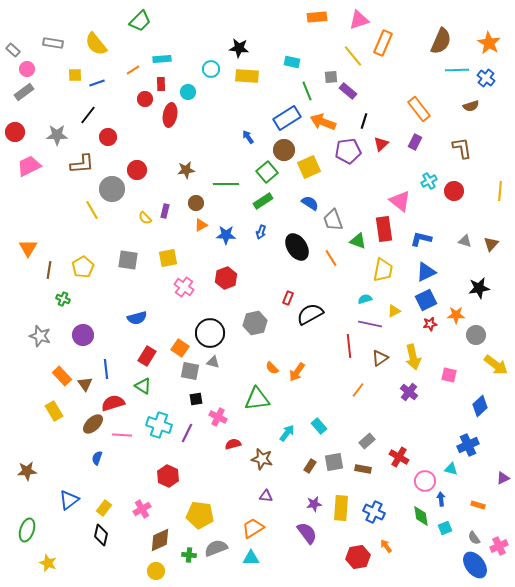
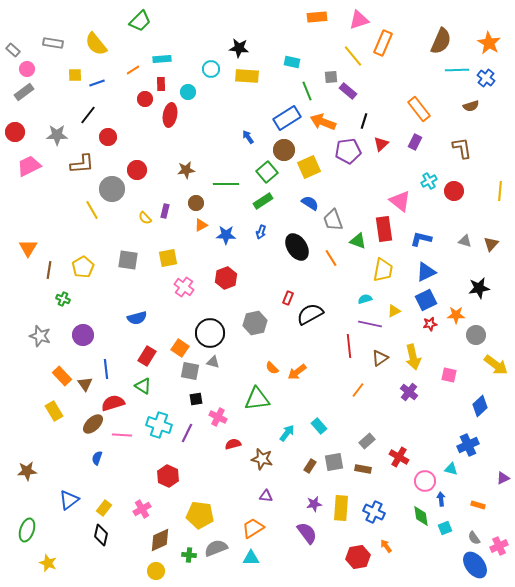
orange arrow at (297, 372): rotated 18 degrees clockwise
